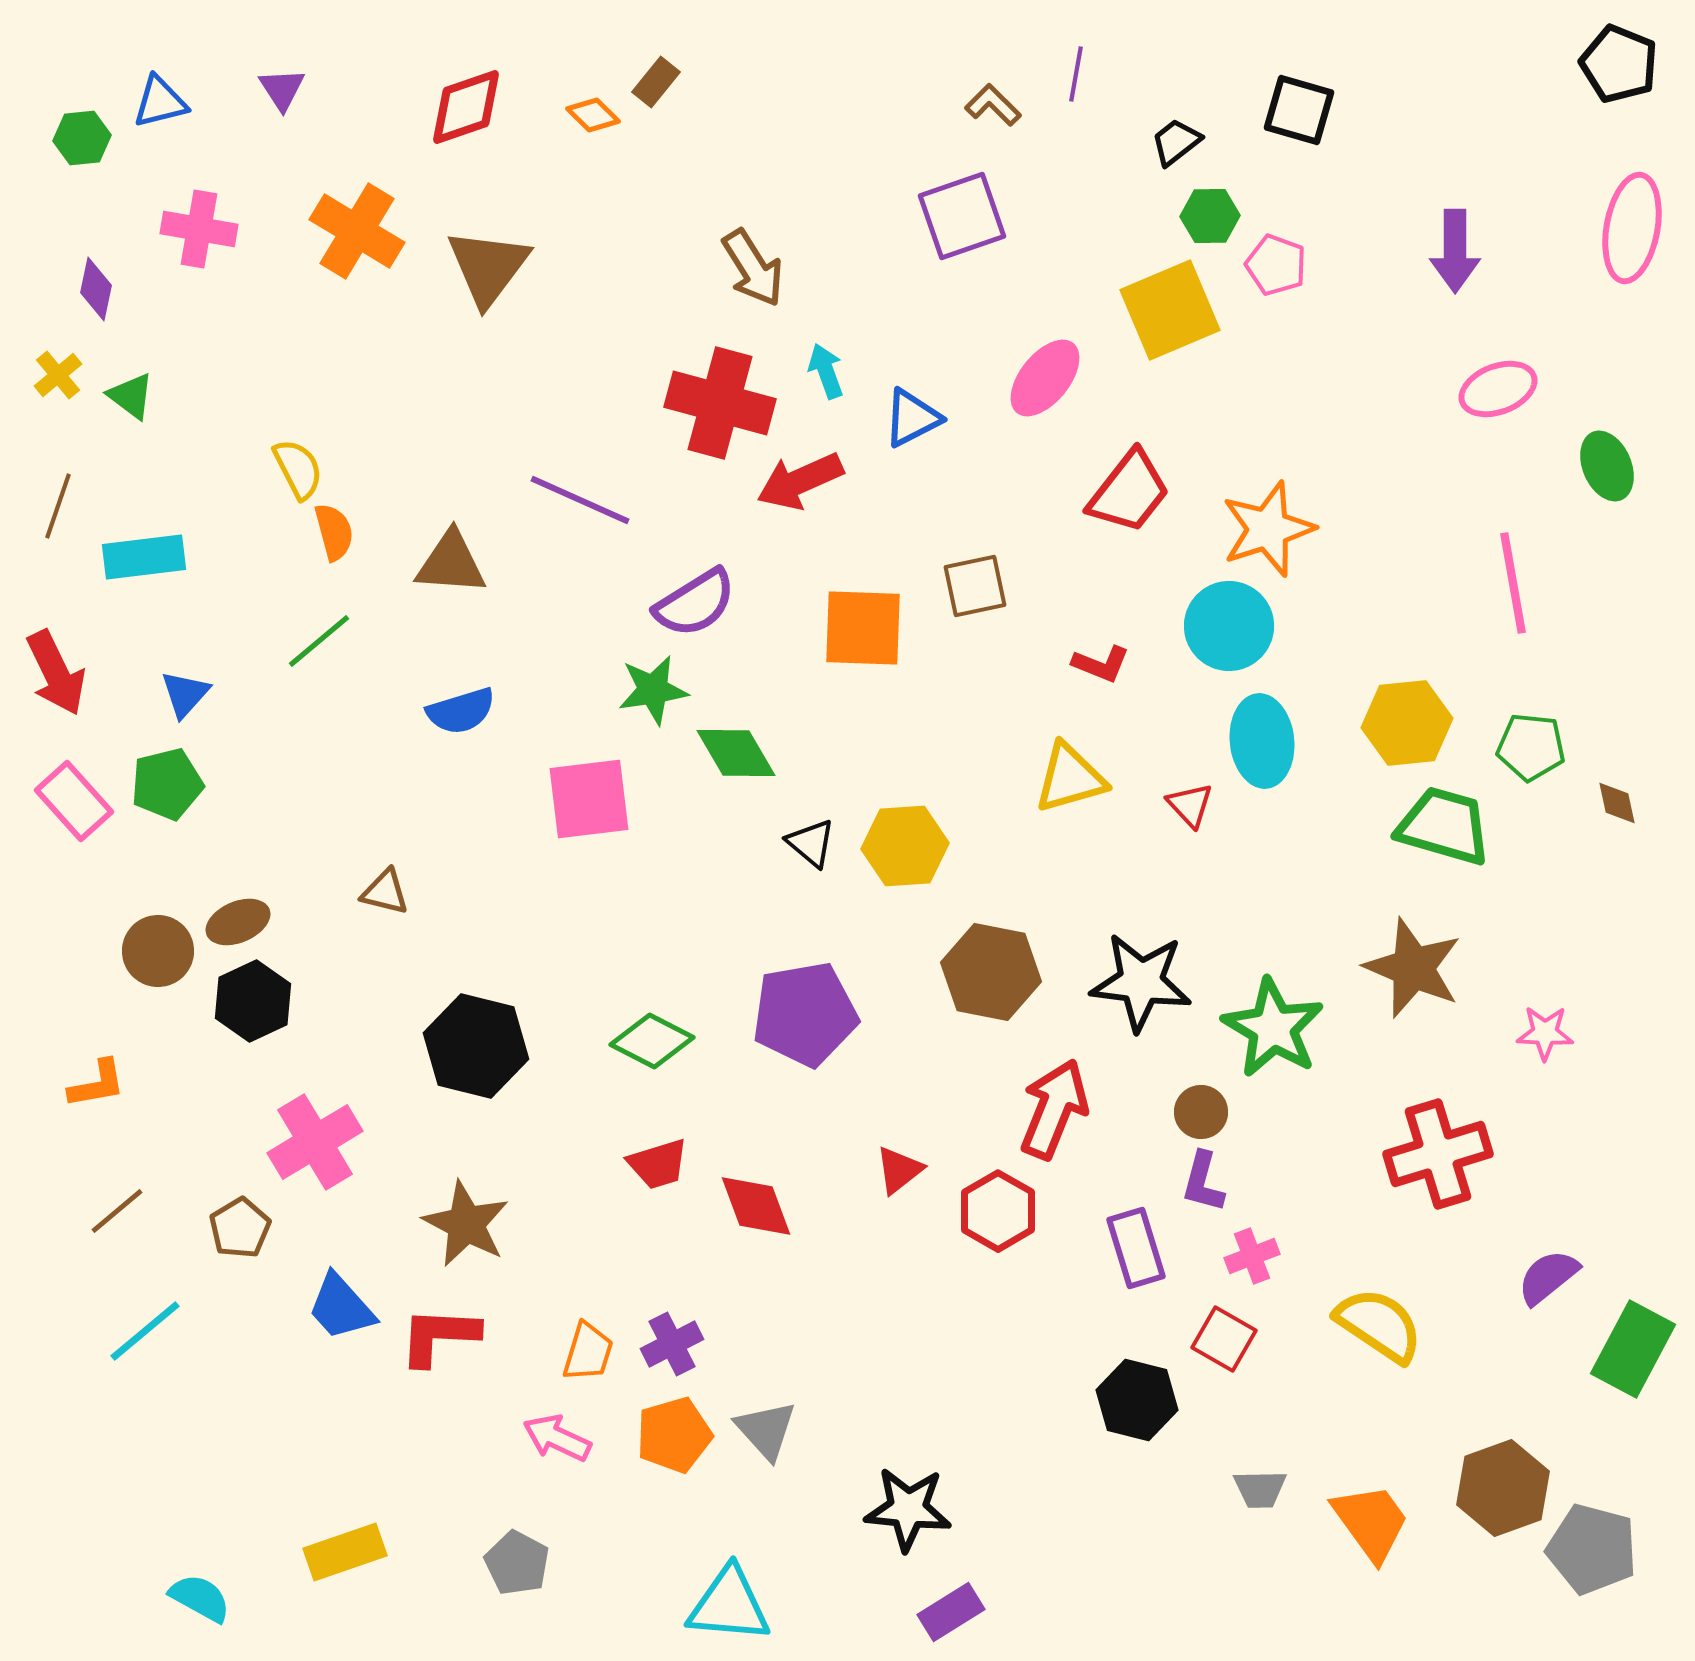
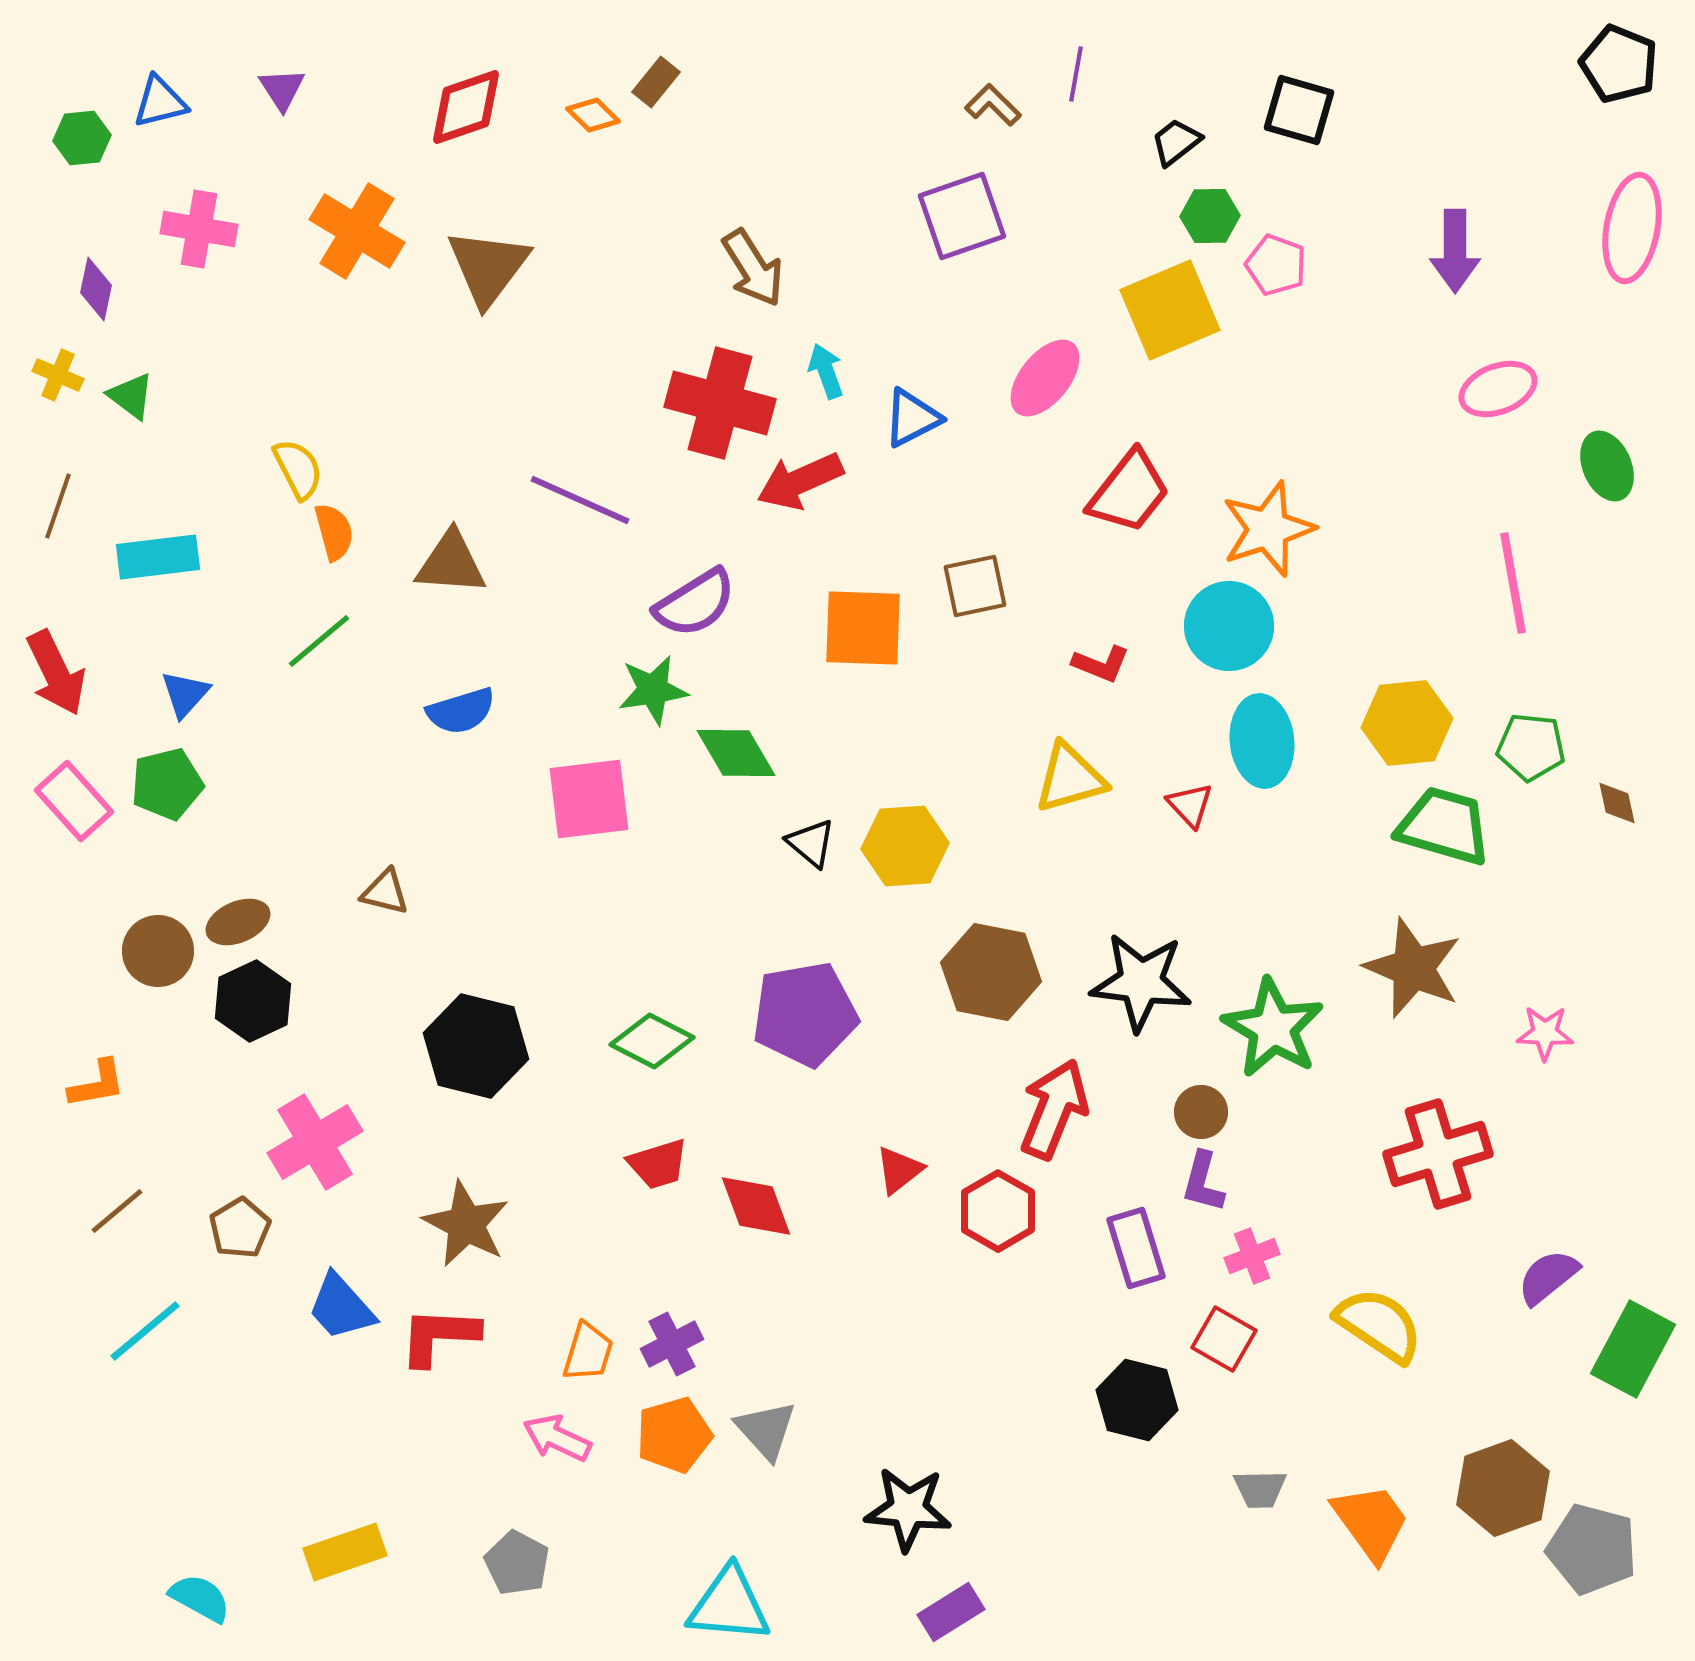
yellow cross at (58, 375): rotated 27 degrees counterclockwise
cyan rectangle at (144, 557): moved 14 px right
